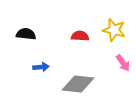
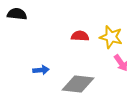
yellow star: moved 3 px left, 7 px down
black semicircle: moved 9 px left, 20 px up
pink arrow: moved 2 px left
blue arrow: moved 3 px down
